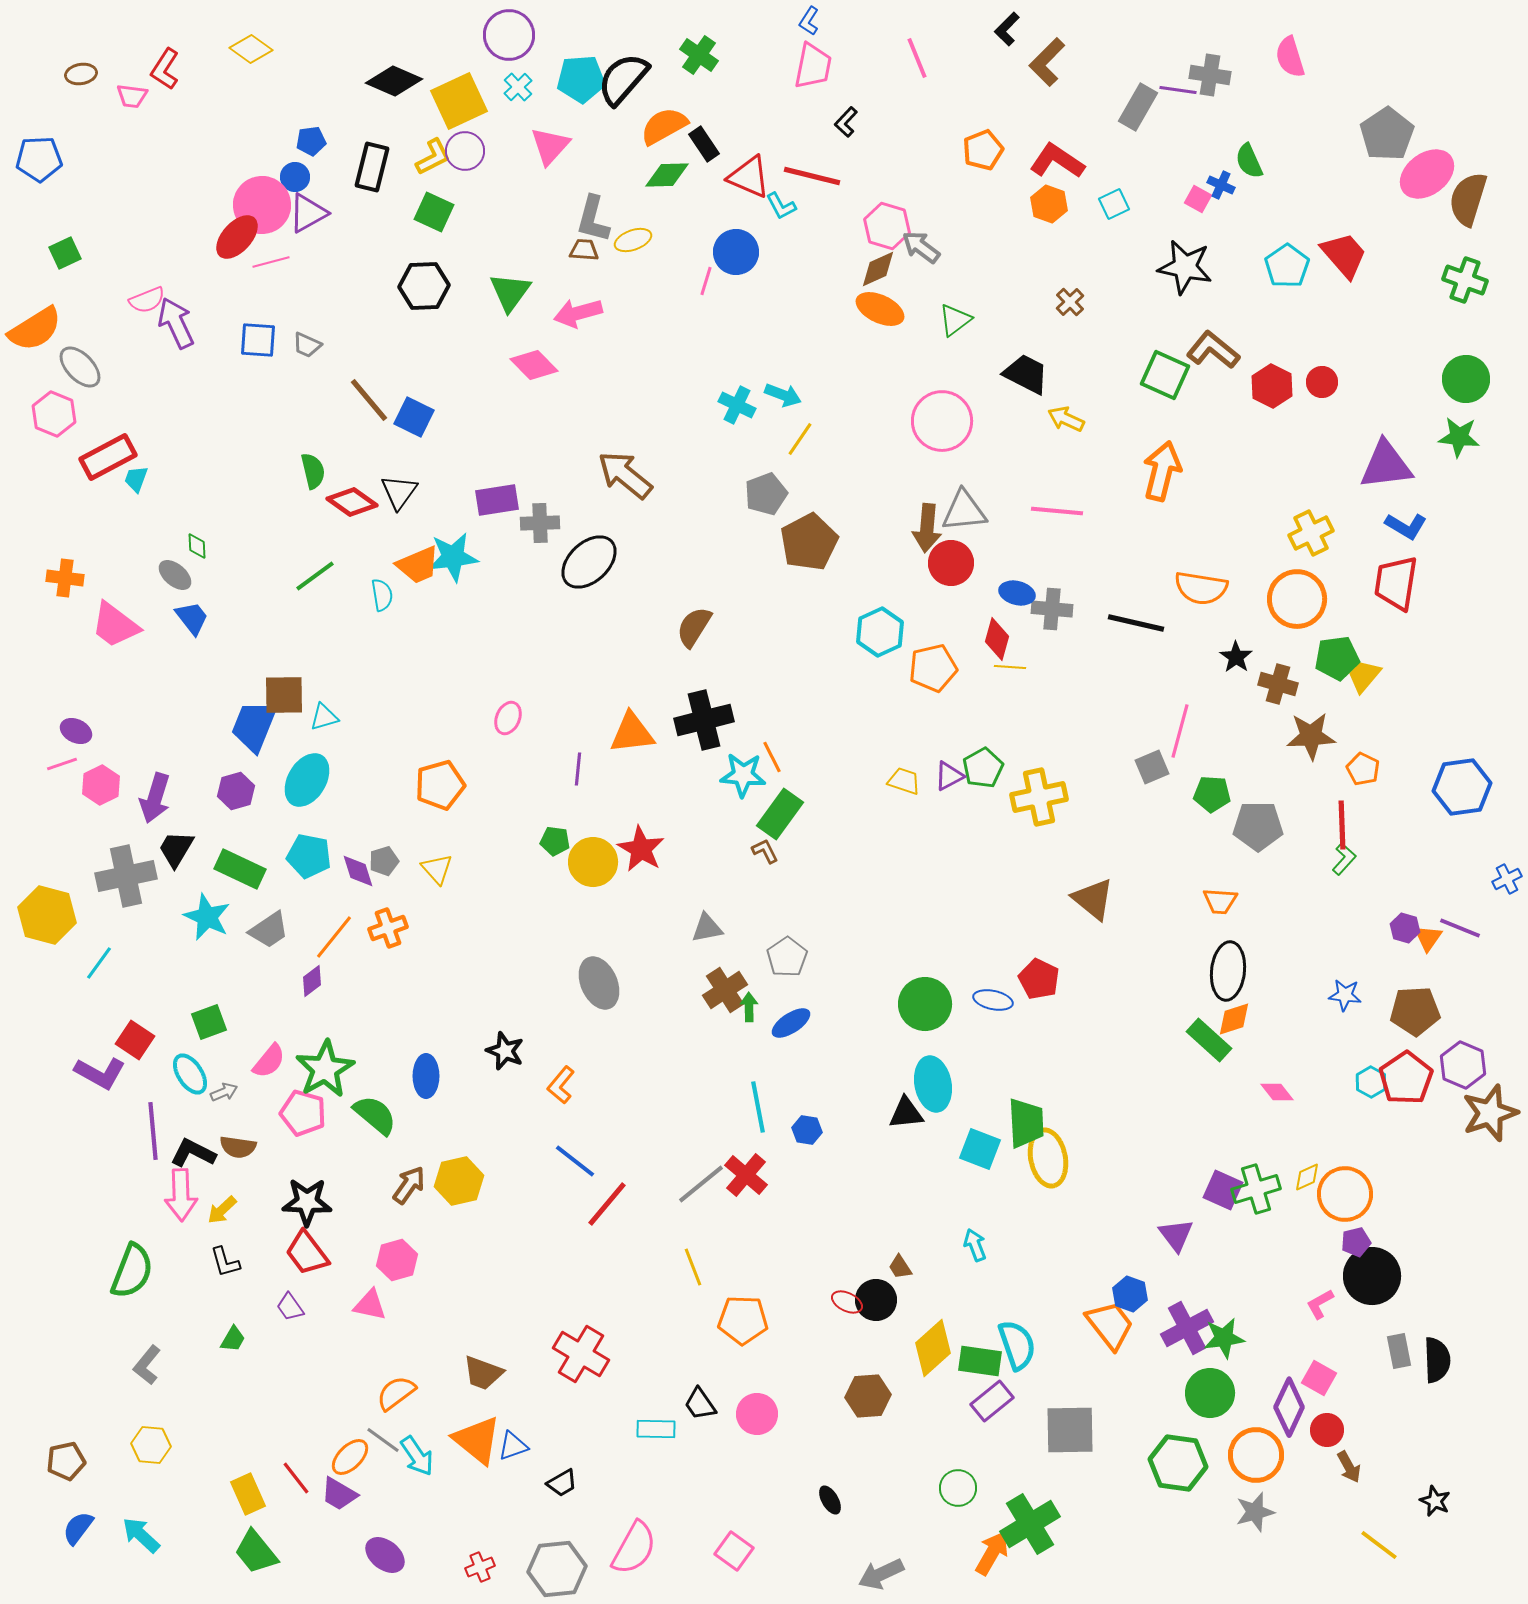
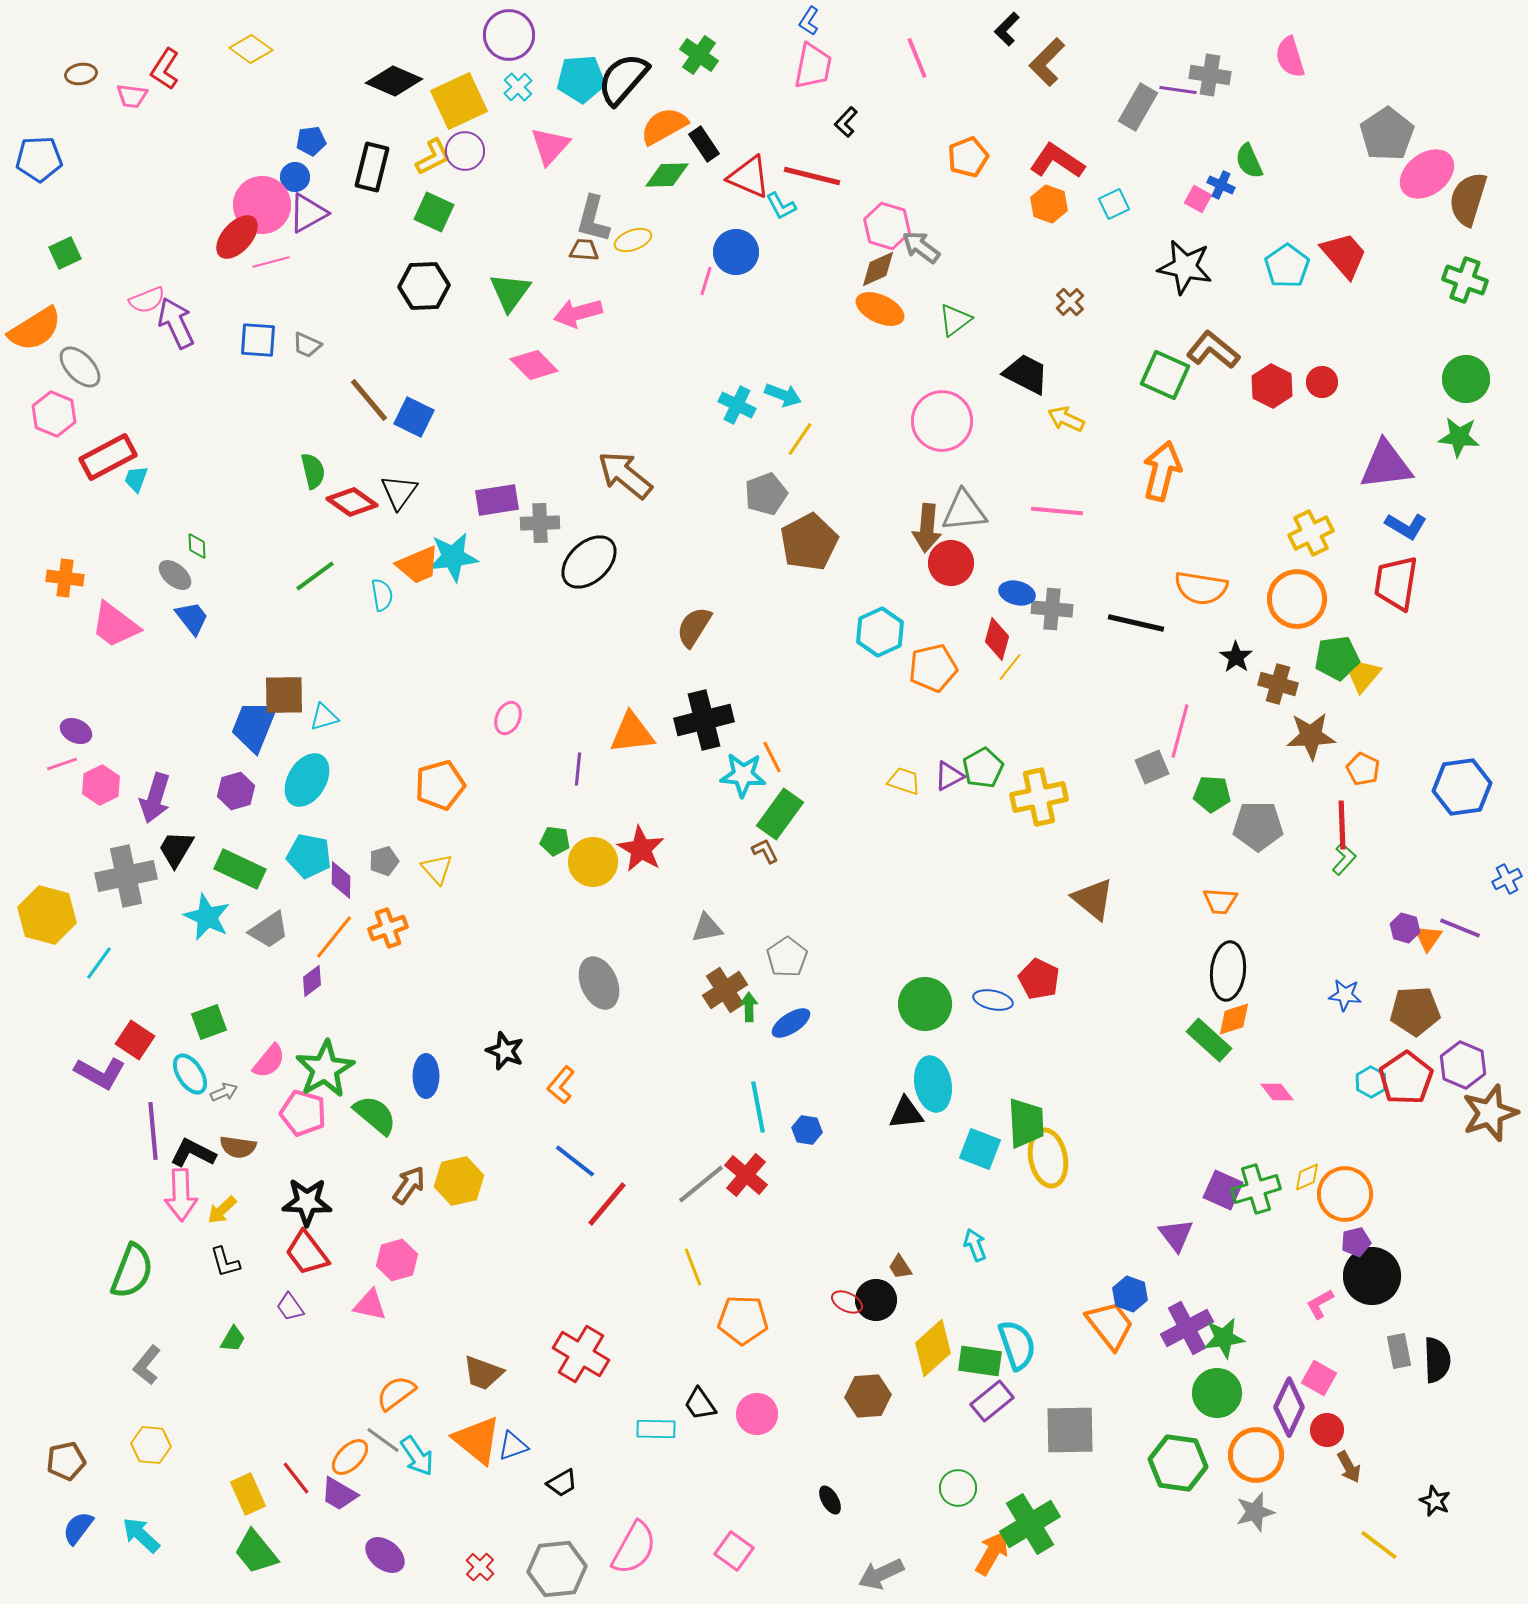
orange pentagon at (983, 150): moved 15 px left, 7 px down
yellow line at (1010, 667): rotated 56 degrees counterclockwise
purple diamond at (358, 871): moved 17 px left, 9 px down; rotated 18 degrees clockwise
green circle at (1210, 1393): moved 7 px right
red cross at (480, 1567): rotated 24 degrees counterclockwise
